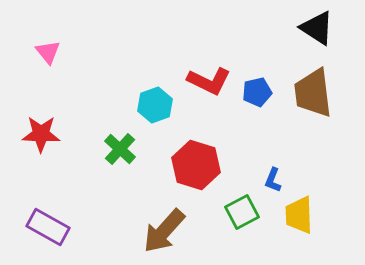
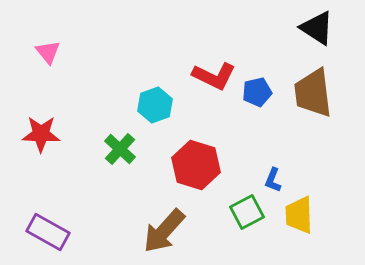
red L-shape: moved 5 px right, 5 px up
green square: moved 5 px right
purple rectangle: moved 5 px down
